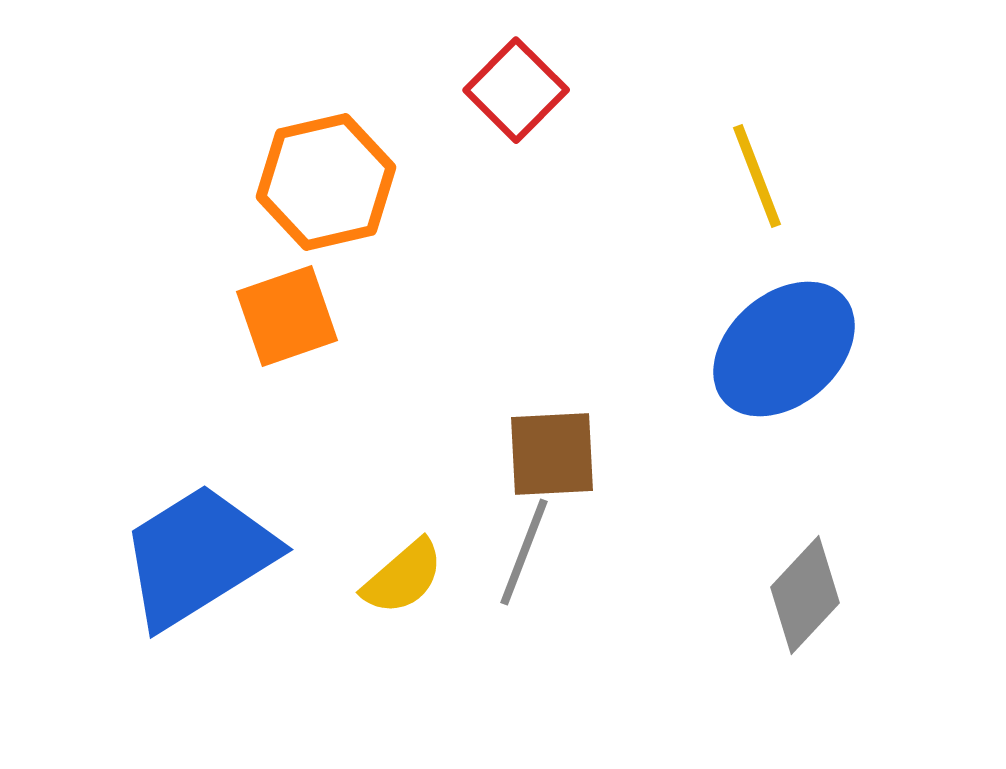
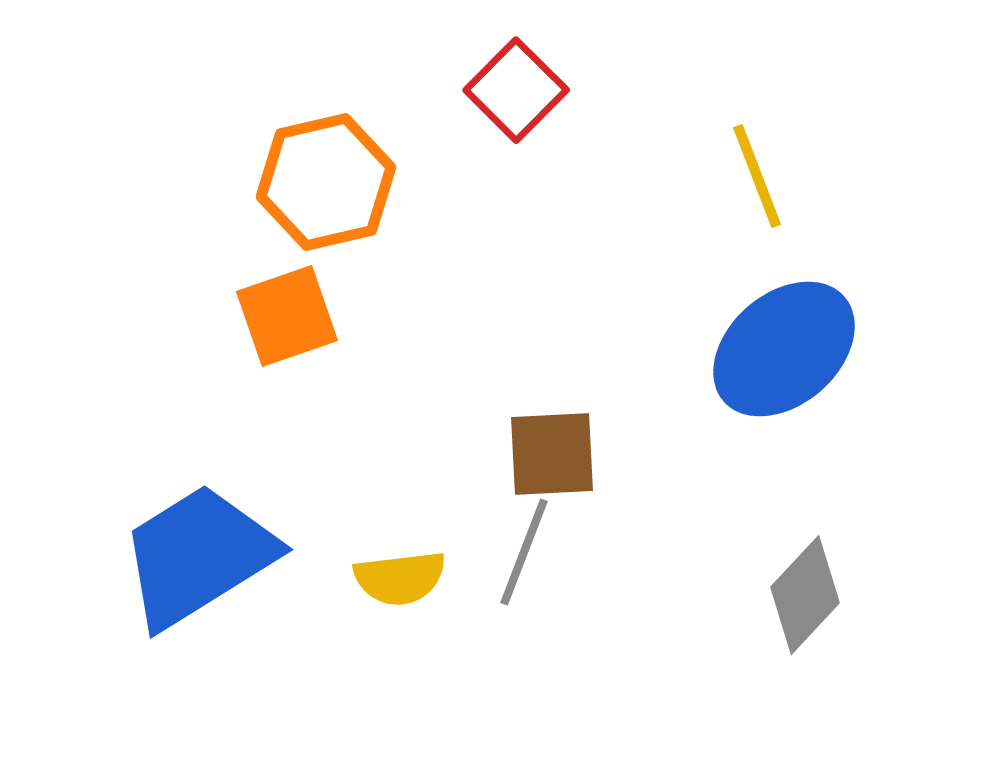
yellow semicircle: moved 3 px left, 1 px down; rotated 34 degrees clockwise
